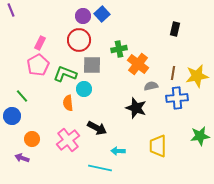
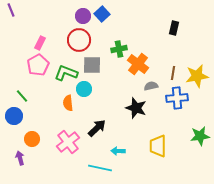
black rectangle: moved 1 px left, 1 px up
green L-shape: moved 1 px right, 1 px up
blue circle: moved 2 px right
black arrow: rotated 72 degrees counterclockwise
pink cross: moved 2 px down
purple arrow: moved 2 px left; rotated 56 degrees clockwise
